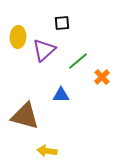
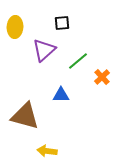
yellow ellipse: moved 3 px left, 10 px up
